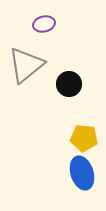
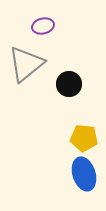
purple ellipse: moved 1 px left, 2 px down
gray triangle: moved 1 px up
blue ellipse: moved 2 px right, 1 px down
